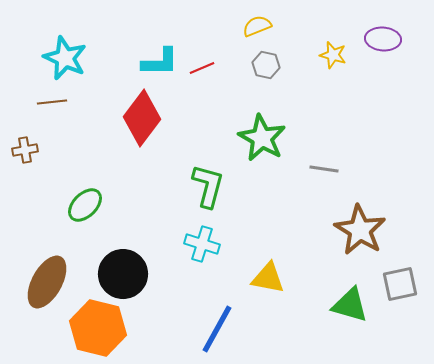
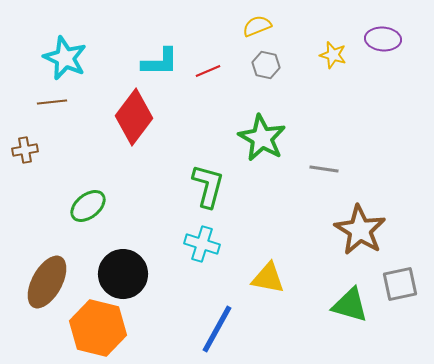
red line: moved 6 px right, 3 px down
red diamond: moved 8 px left, 1 px up
green ellipse: moved 3 px right, 1 px down; rotated 6 degrees clockwise
